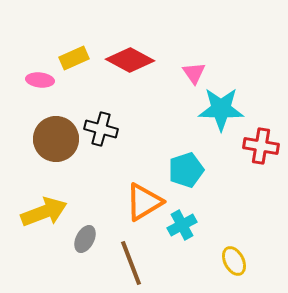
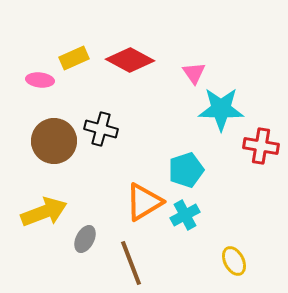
brown circle: moved 2 px left, 2 px down
cyan cross: moved 3 px right, 10 px up
